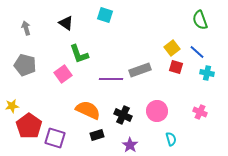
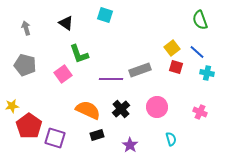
pink circle: moved 4 px up
black cross: moved 2 px left, 6 px up; rotated 24 degrees clockwise
